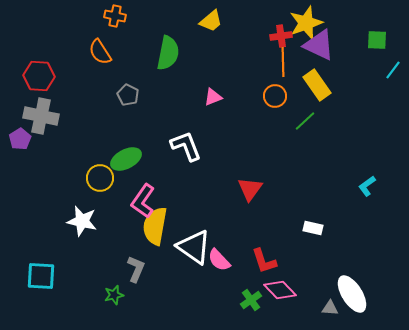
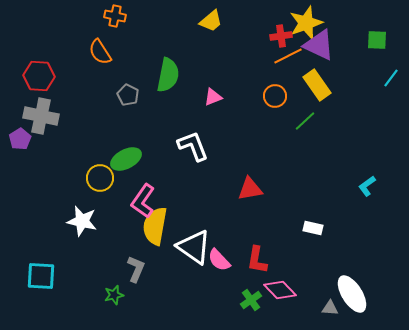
green semicircle: moved 22 px down
orange line: moved 5 px right, 6 px up; rotated 64 degrees clockwise
cyan line: moved 2 px left, 8 px down
white L-shape: moved 7 px right
red triangle: rotated 44 degrees clockwise
red L-shape: moved 7 px left, 1 px up; rotated 28 degrees clockwise
